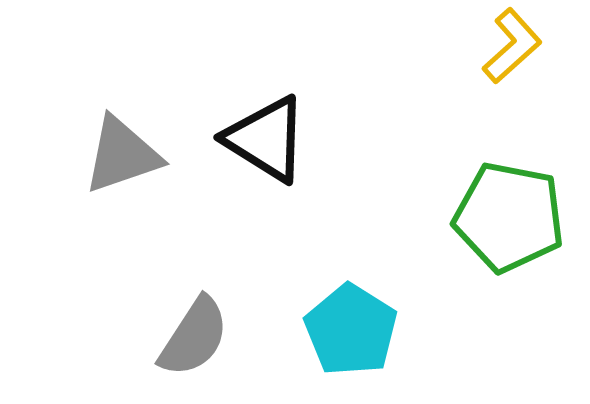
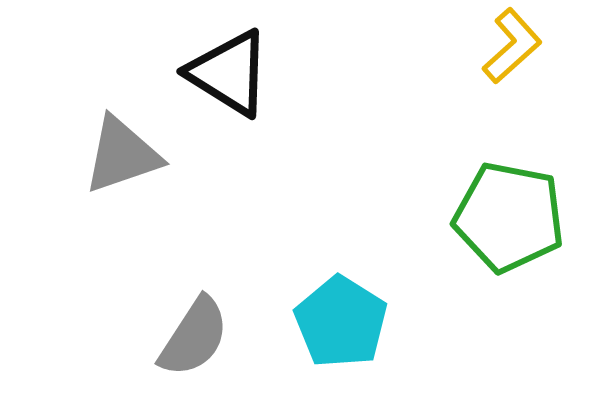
black triangle: moved 37 px left, 66 px up
cyan pentagon: moved 10 px left, 8 px up
